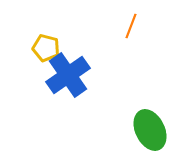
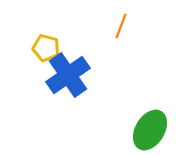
orange line: moved 10 px left
green ellipse: rotated 57 degrees clockwise
